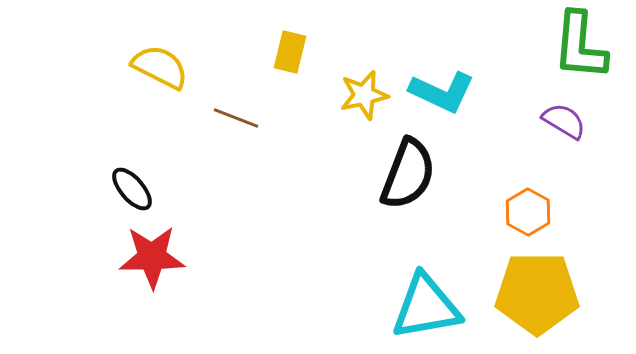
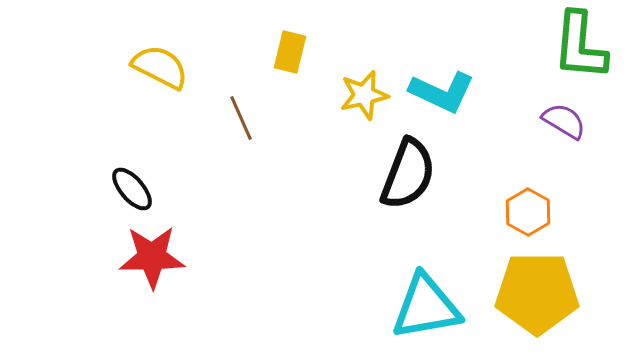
brown line: moved 5 px right; rotated 45 degrees clockwise
